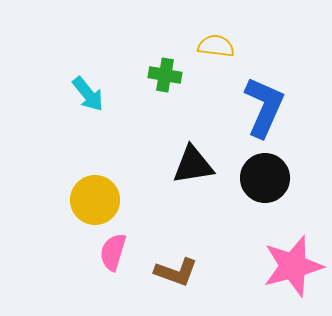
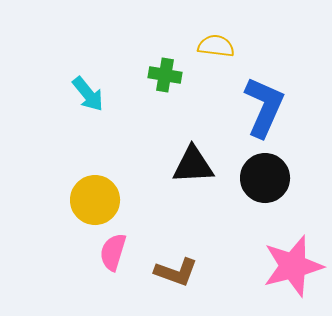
black triangle: rotated 6 degrees clockwise
